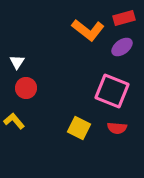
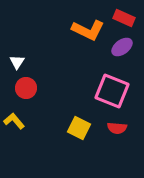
red rectangle: rotated 40 degrees clockwise
orange L-shape: rotated 12 degrees counterclockwise
